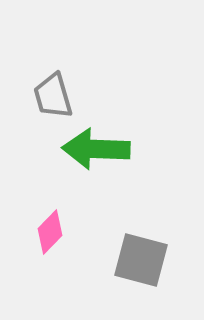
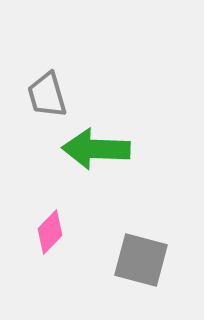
gray trapezoid: moved 6 px left, 1 px up
